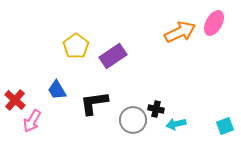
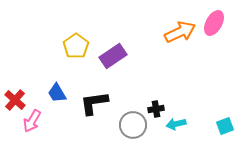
blue trapezoid: moved 3 px down
black cross: rotated 21 degrees counterclockwise
gray circle: moved 5 px down
